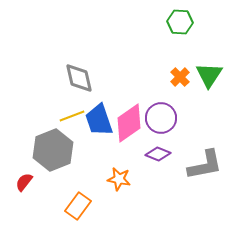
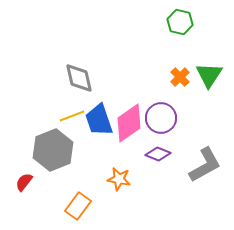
green hexagon: rotated 10 degrees clockwise
gray L-shape: rotated 18 degrees counterclockwise
